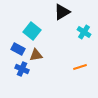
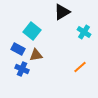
orange line: rotated 24 degrees counterclockwise
